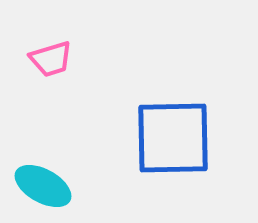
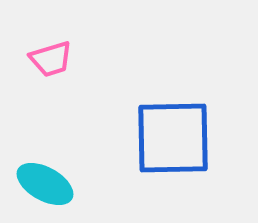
cyan ellipse: moved 2 px right, 2 px up
